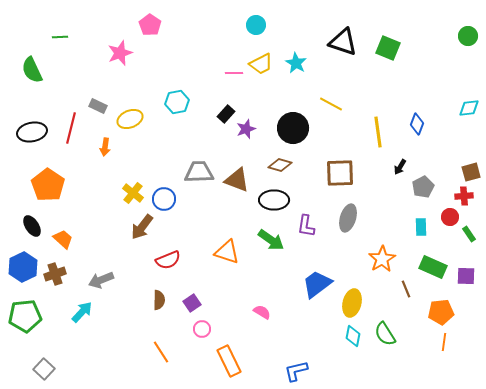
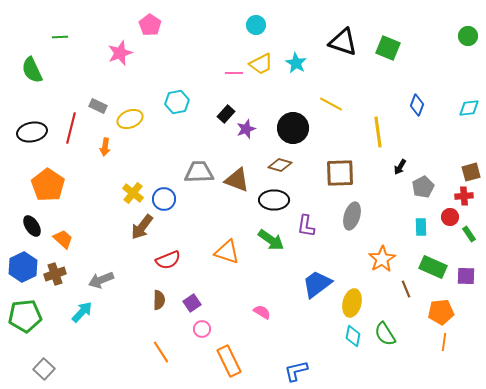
blue diamond at (417, 124): moved 19 px up
gray ellipse at (348, 218): moved 4 px right, 2 px up
